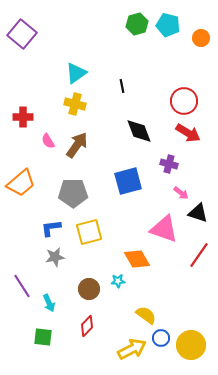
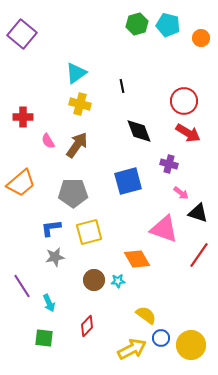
yellow cross: moved 5 px right
brown circle: moved 5 px right, 9 px up
green square: moved 1 px right, 1 px down
